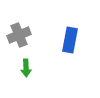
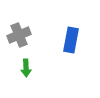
blue rectangle: moved 1 px right
